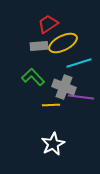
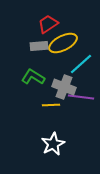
cyan line: moved 2 px right, 1 px down; rotated 25 degrees counterclockwise
green L-shape: rotated 15 degrees counterclockwise
